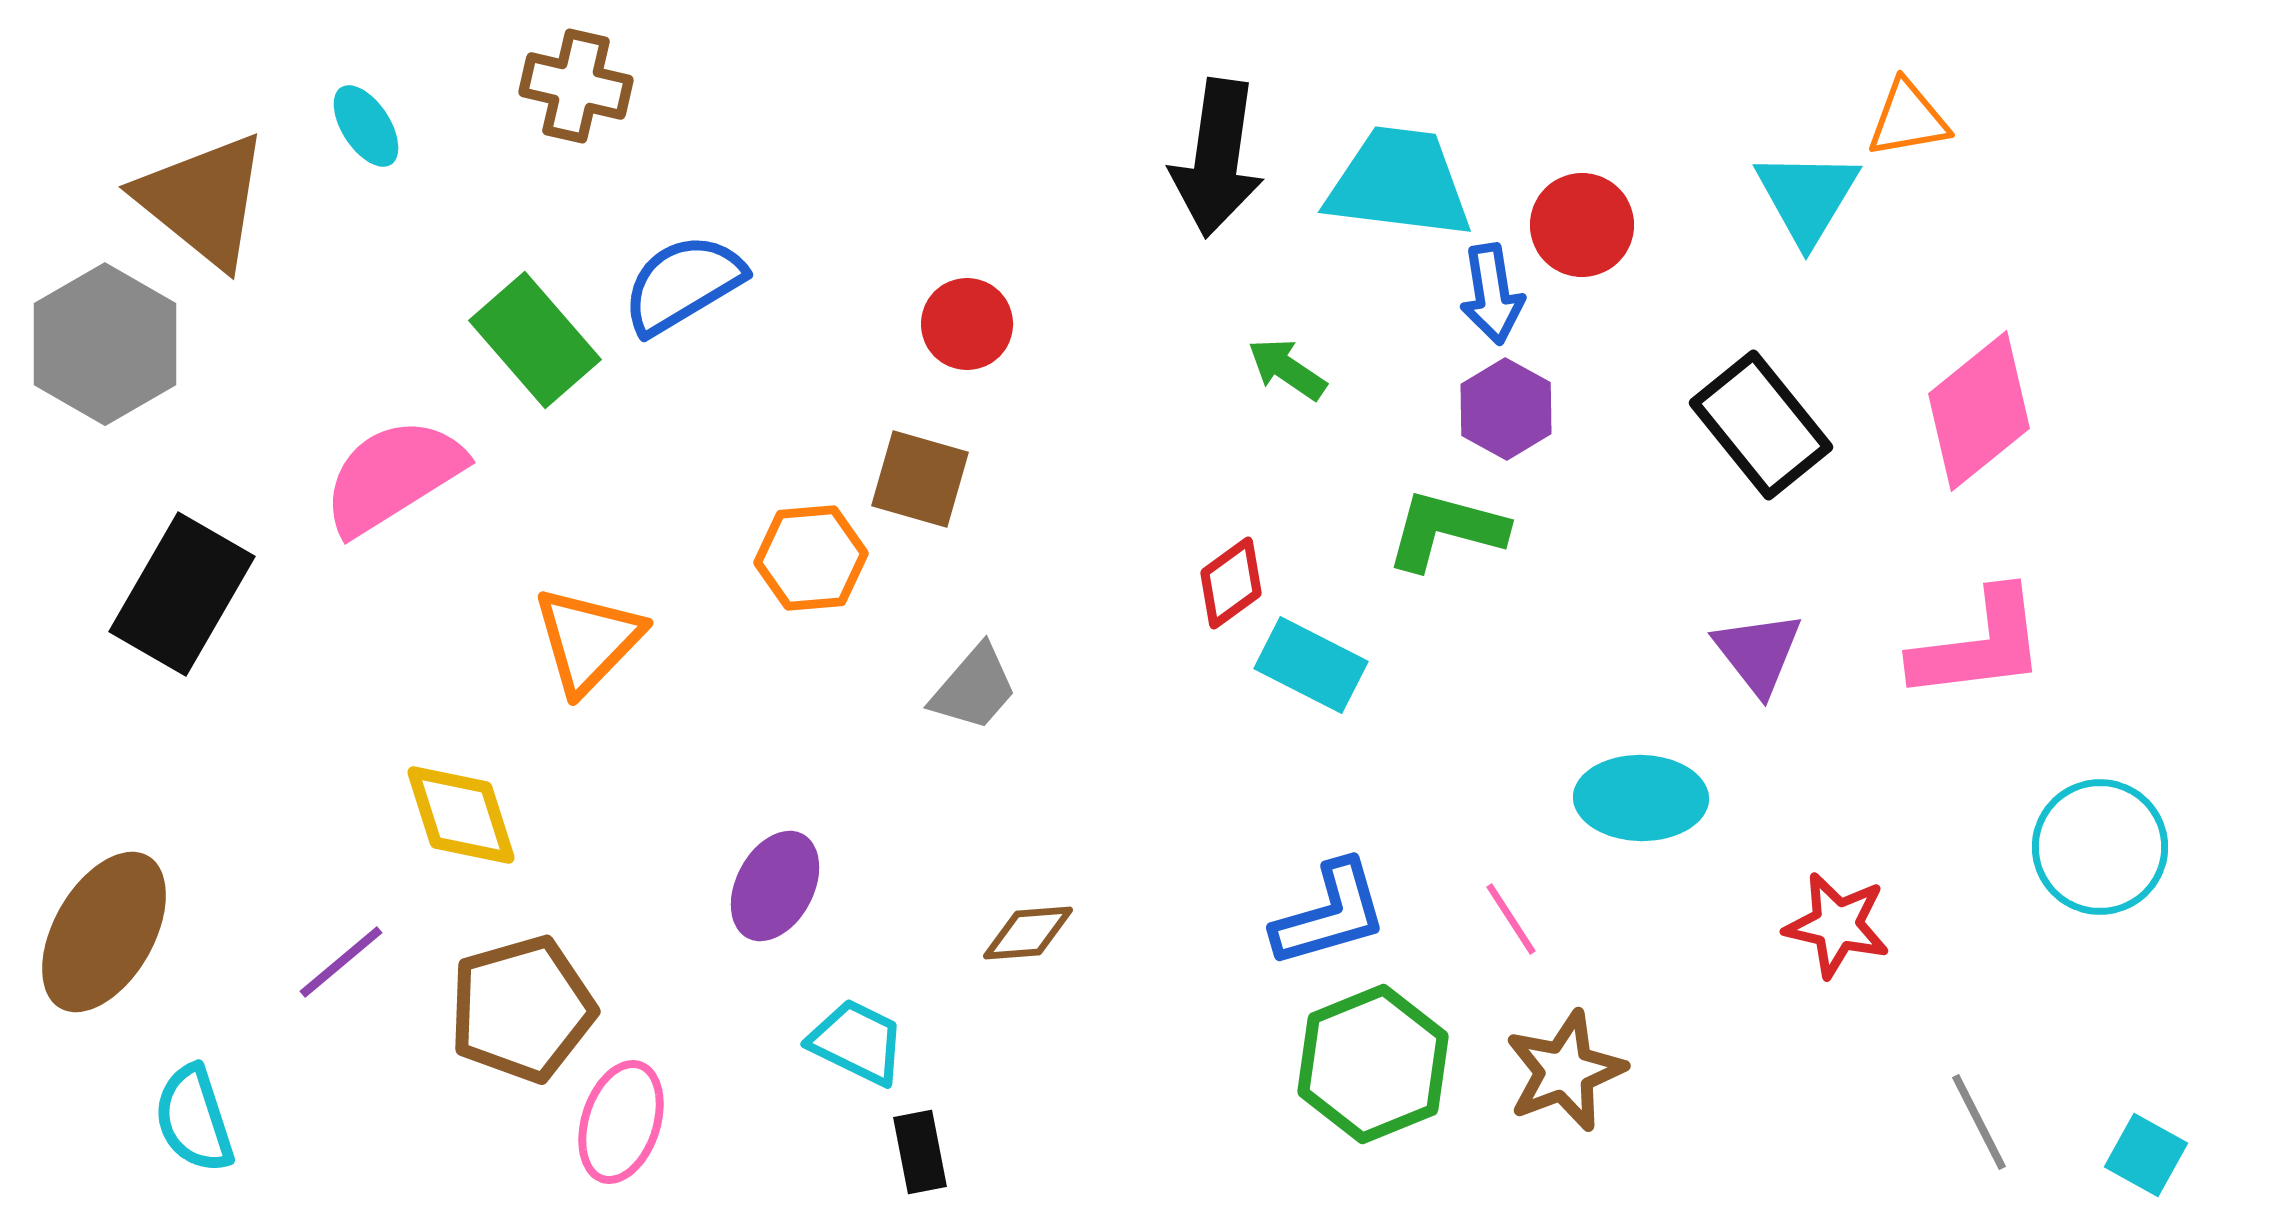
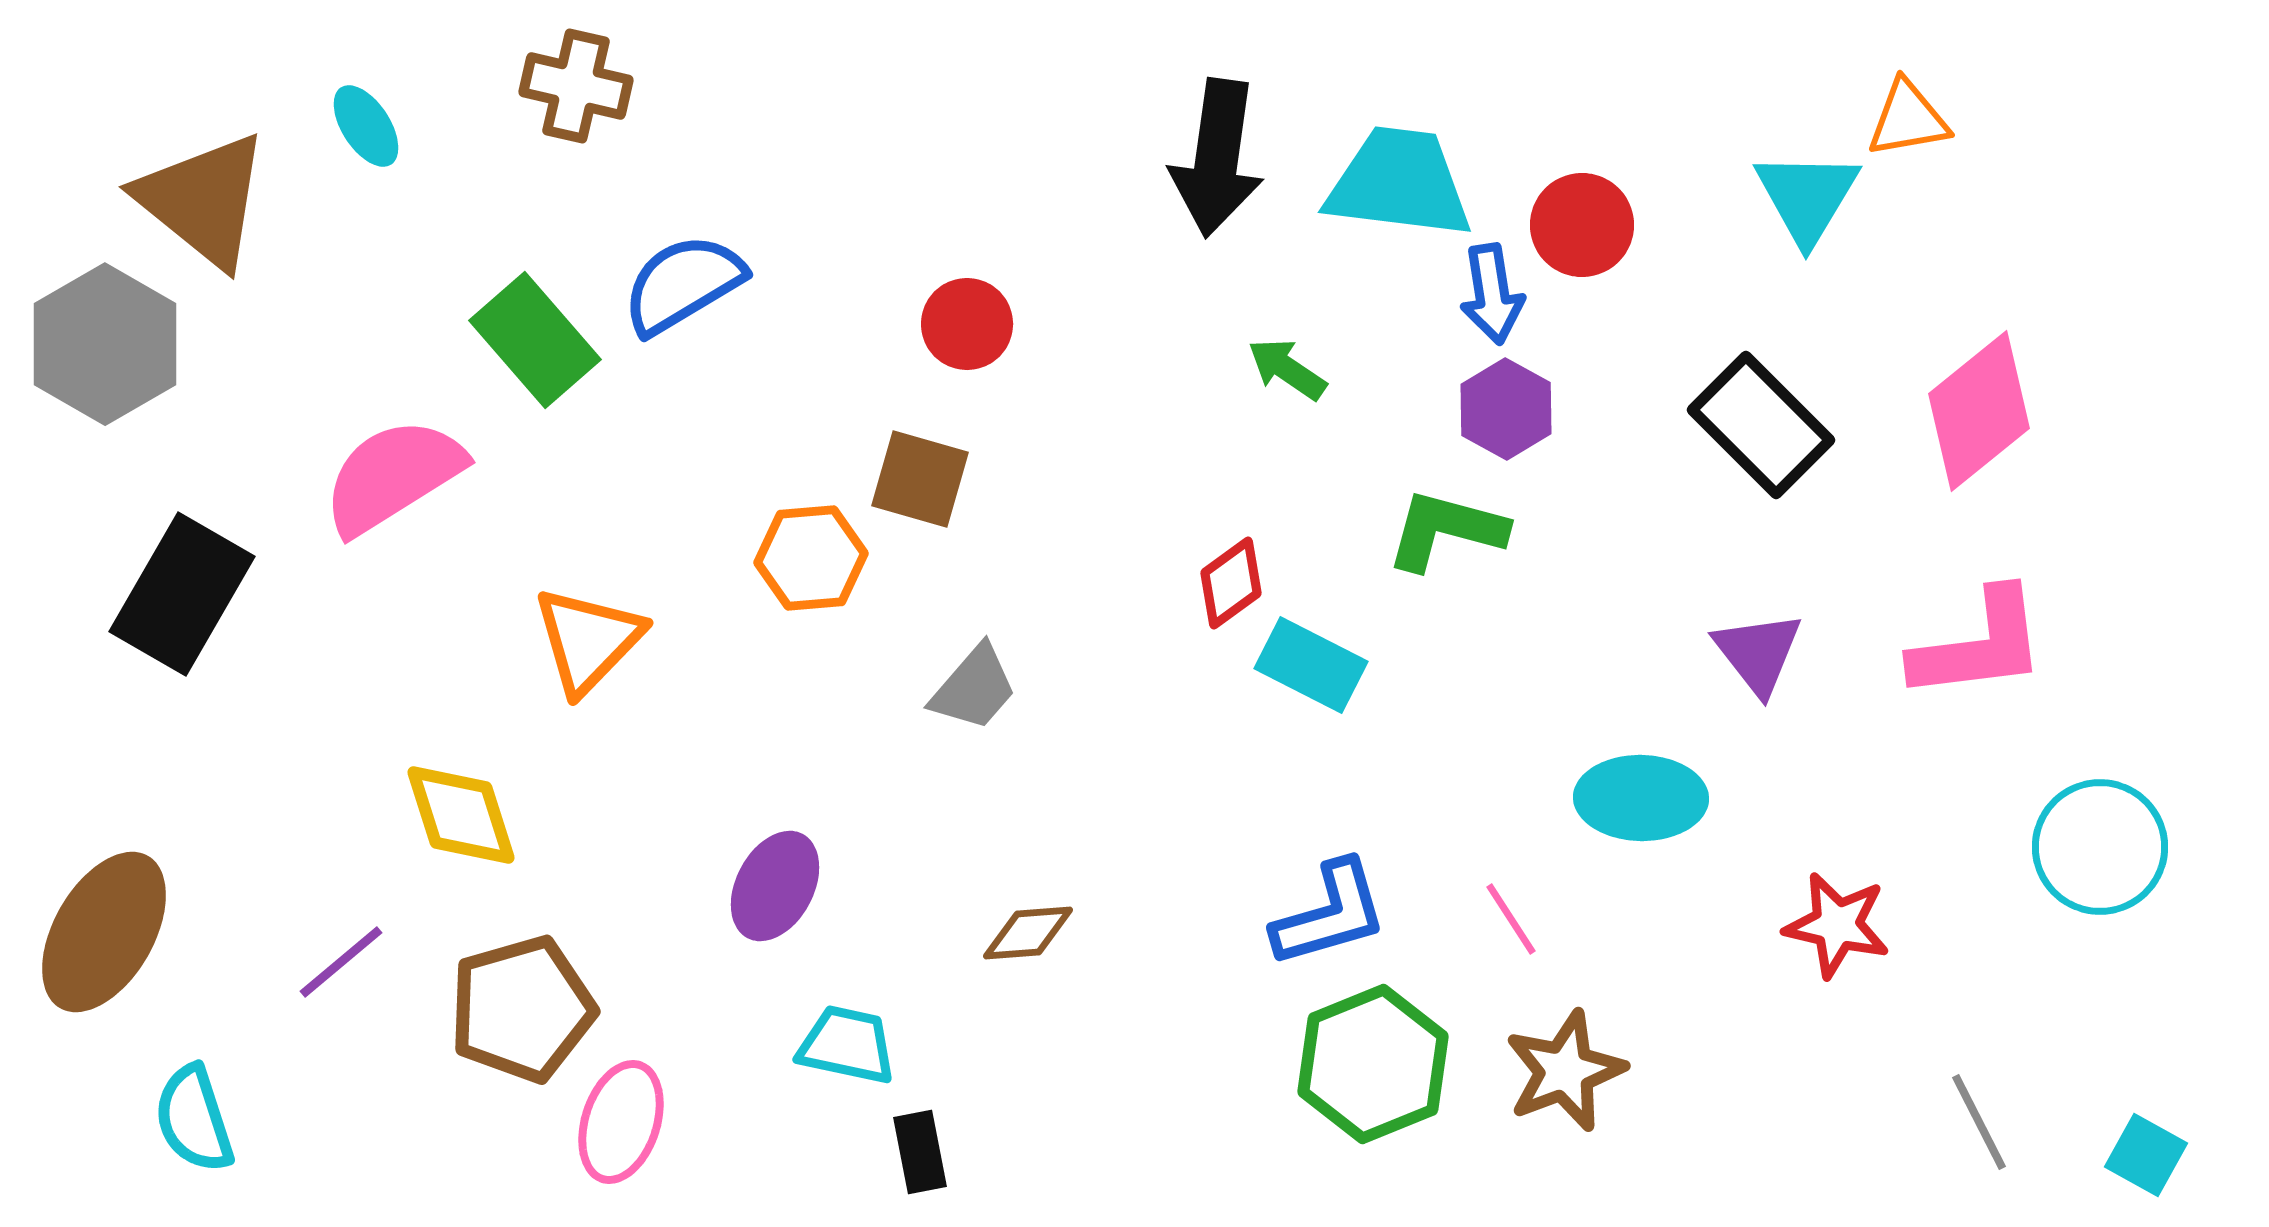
black rectangle at (1761, 425): rotated 6 degrees counterclockwise
cyan trapezoid at (857, 1042): moved 10 px left, 3 px down; rotated 14 degrees counterclockwise
